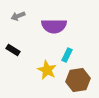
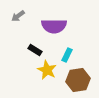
gray arrow: rotated 16 degrees counterclockwise
black rectangle: moved 22 px right
